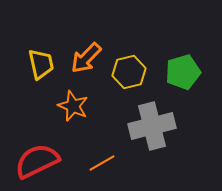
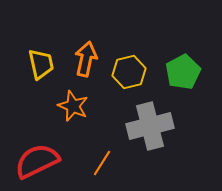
orange arrow: moved 1 px down; rotated 148 degrees clockwise
green pentagon: rotated 12 degrees counterclockwise
gray cross: moved 2 px left
orange line: rotated 28 degrees counterclockwise
